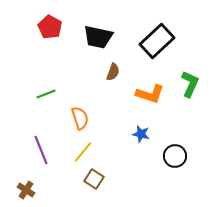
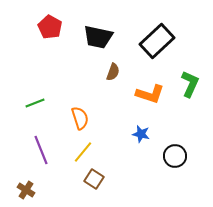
green line: moved 11 px left, 9 px down
